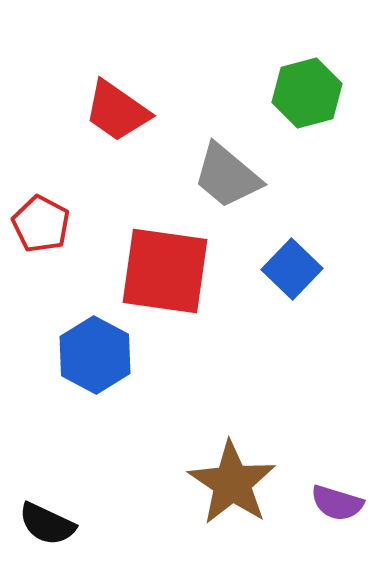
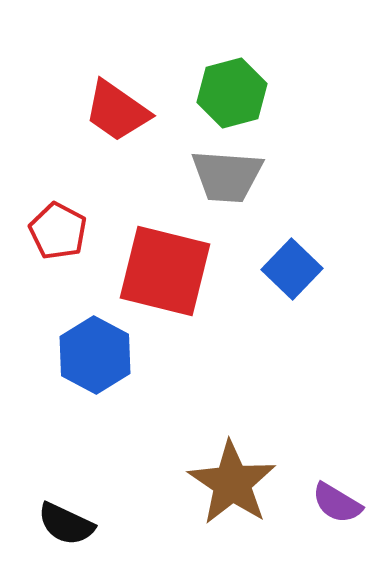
green hexagon: moved 75 px left
gray trapezoid: rotated 36 degrees counterclockwise
red pentagon: moved 17 px right, 7 px down
red square: rotated 6 degrees clockwise
purple semicircle: rotated 14 degrees clockwise
black semicircle: moved 19 px right
